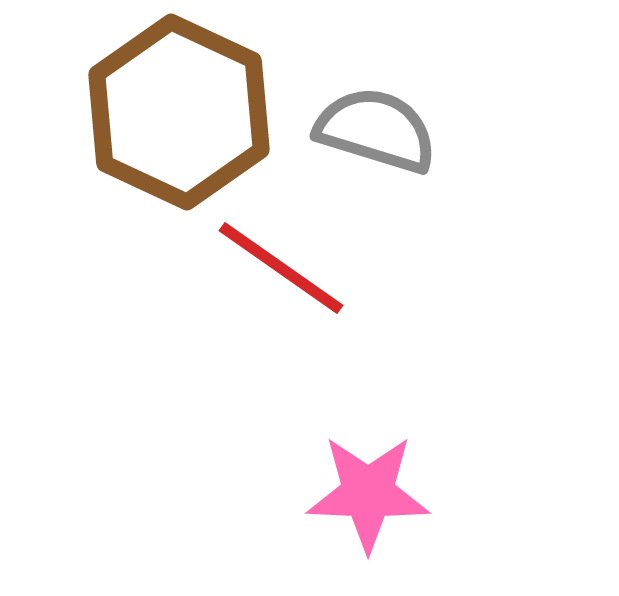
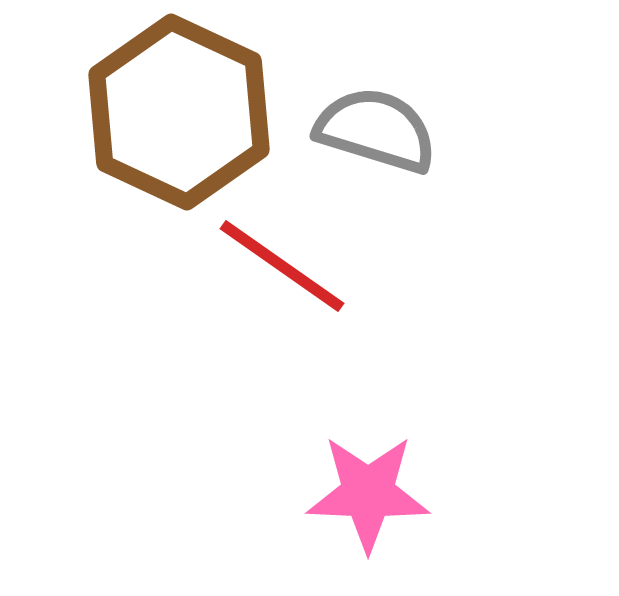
red line: moved 1 px right, 2 px up
